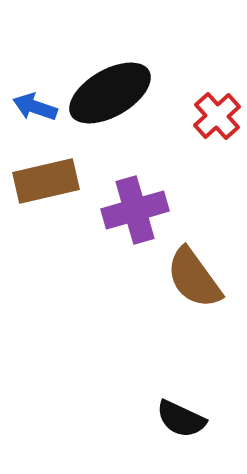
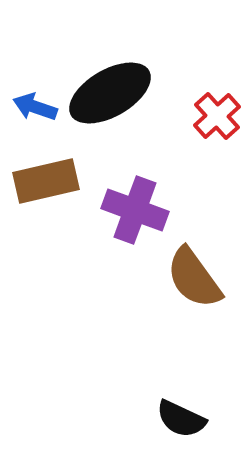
purple cross: rotated 36 degrees clockwise
